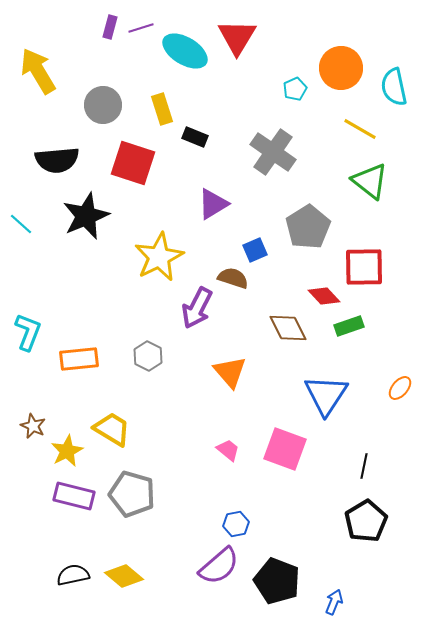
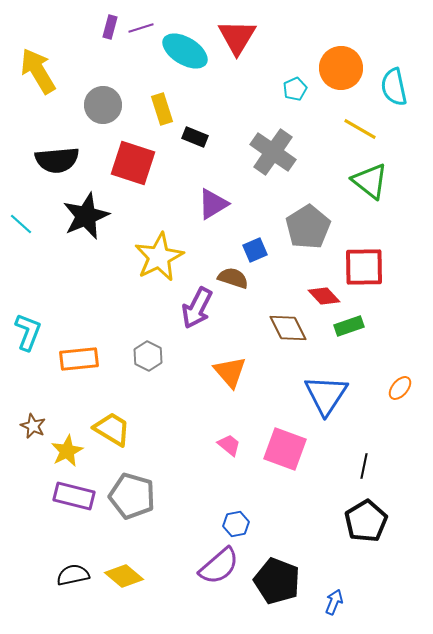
pink trapezoid at (228, 450): moved 1 px right, 5 px up
gray pentagon at (132, 494): moved 2 px down
